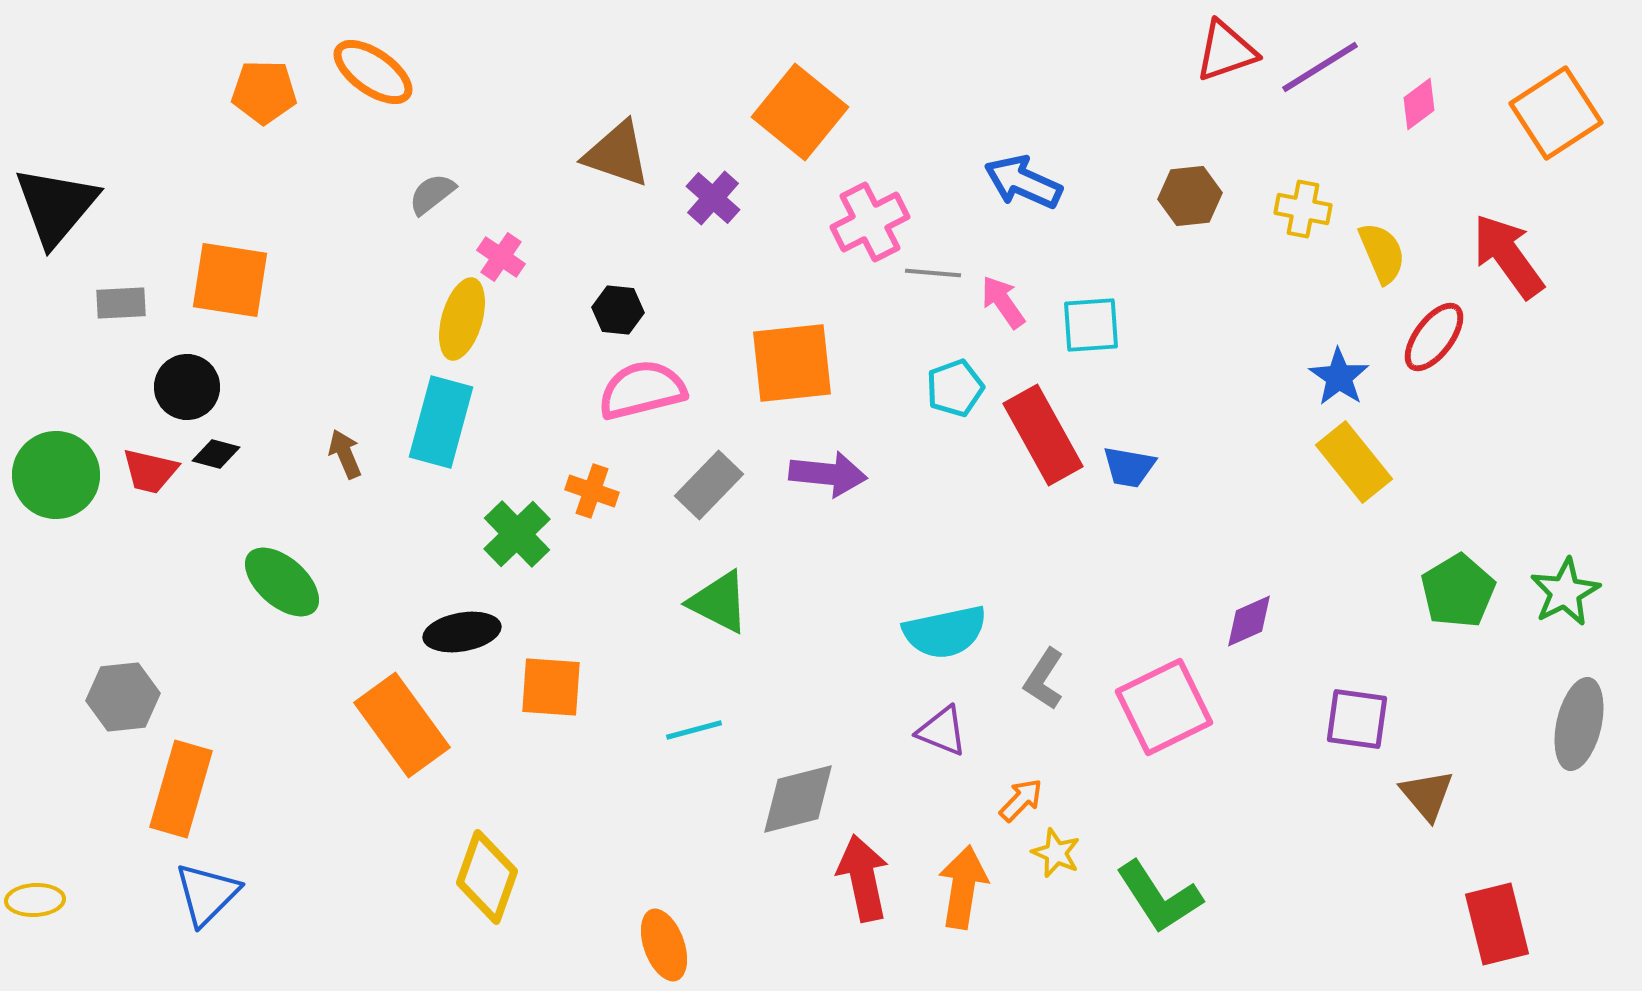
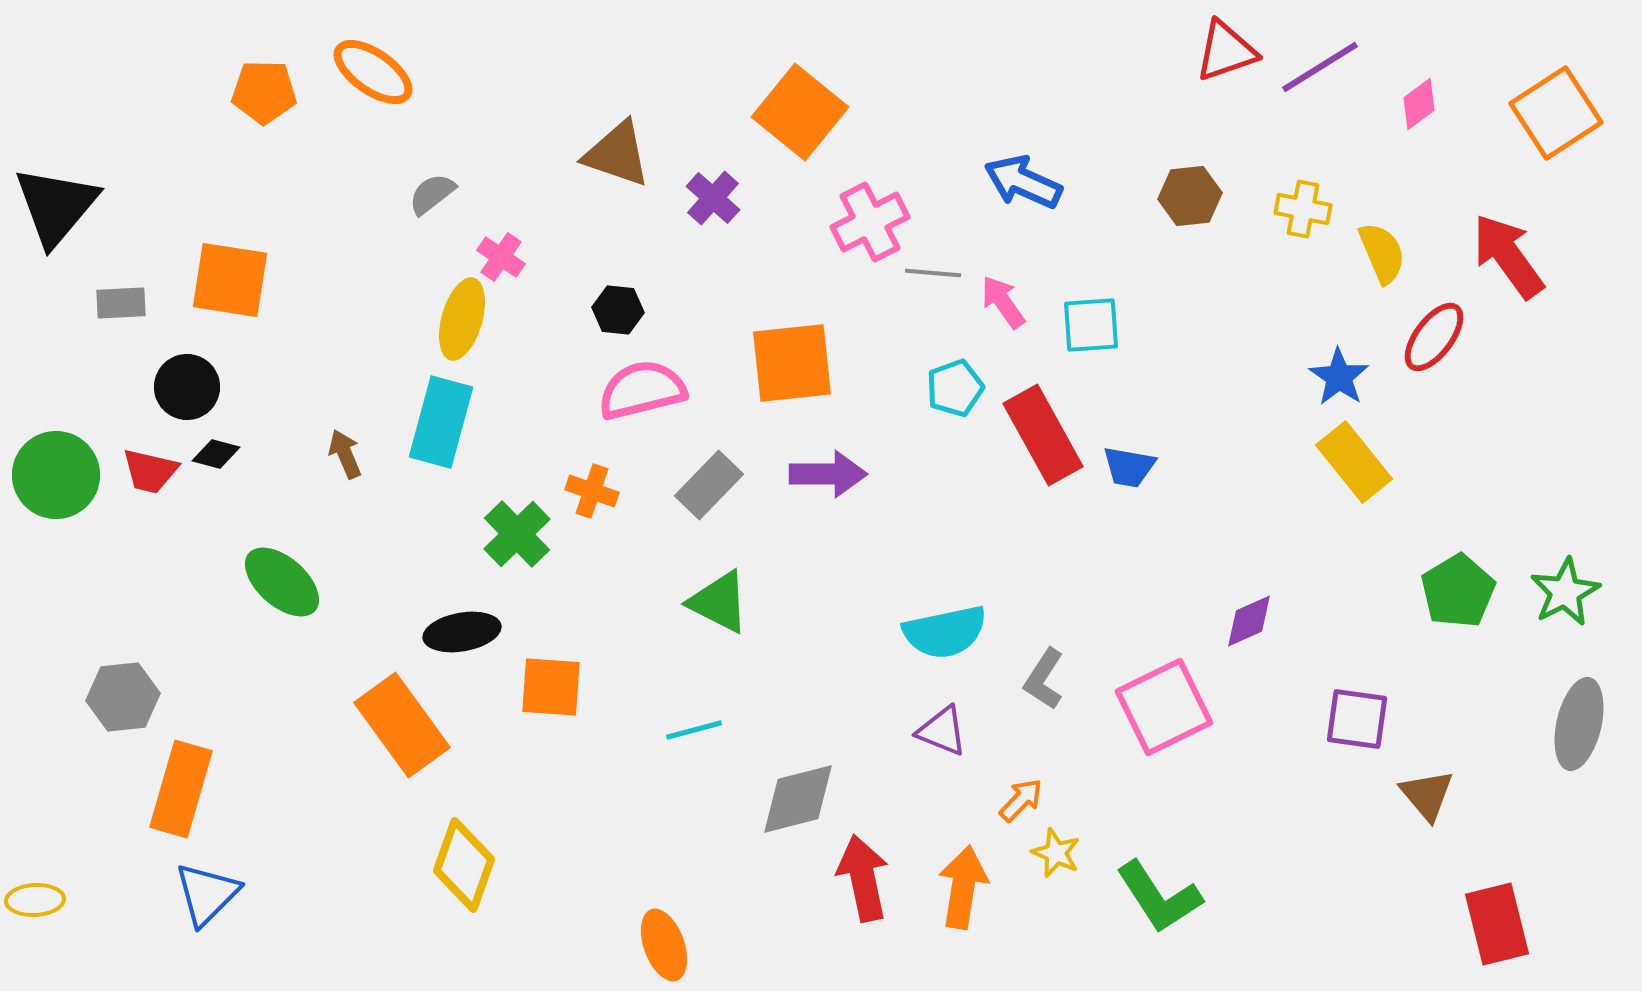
purple arrow at (828, 474): rotated 6 degrees counterclockwise
yellow diamond at (487, 877): moved 23 px left, 12 px up
